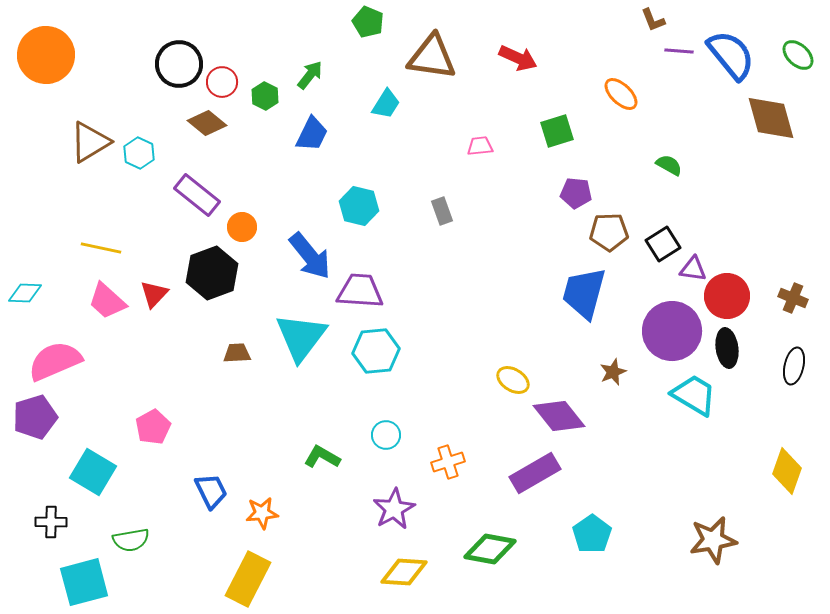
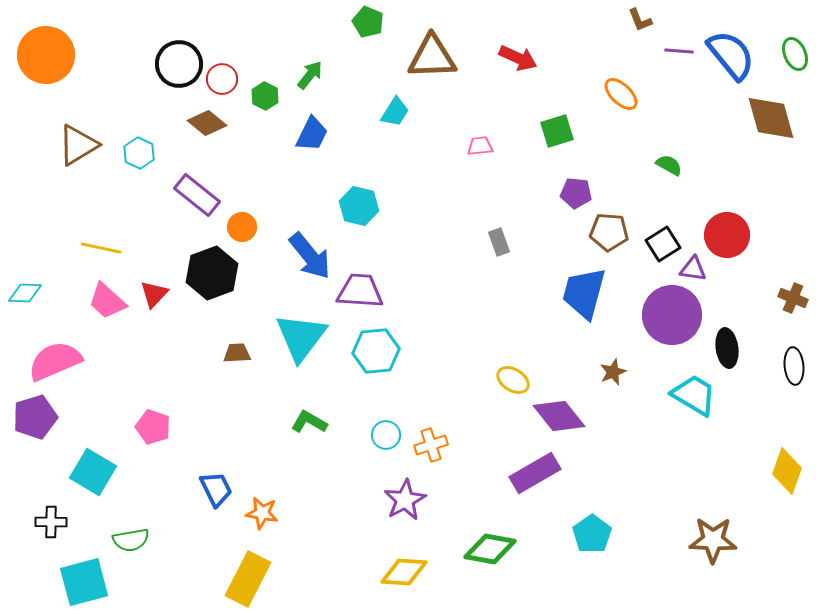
brown L-shape at (653, 20): moved 13 px left
green ellipse at (798, 55): moved 3 px left, 1 px up; rotated 24 degrees clockwise
brown triangle at (432, 57): rotated 10 degrees counterclockwise
red circle at (222, 82): moved 3 px up
cyan trapezoid at (386, 104): moved 9 px right, 8 px down
brown triangle at (90, 142): moved 12 px left, 3 px down
gray rectangle at (442, 211): moved 57 px right, 31 px down
brown pentagon at (609, 232): rotated 6 degrees clockwise
red circle at (727, 296): moved 61 px up
purple circle at (672, 331): moved 16 px up
black ellipse at (794, 366): rotated 18 degrees counterclockwise
pink pentagon at (153, 427): rotated 24 degrees counterclockwise
green L-shape at (322, 457): moved 13 px left, 35 px up
orange cross at (448, 462): moved 17 px left, 17 px up
blue trapezoid at (211, 491): moved 5 px right, 2 px up
purple star at (394, 509): moved 11 px right, 9 px up
orange star at (262, 513): rotated 16 degrees clockwise
brown star at (713, 540): rotated 12 degrees clockwise
